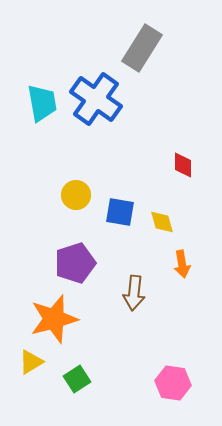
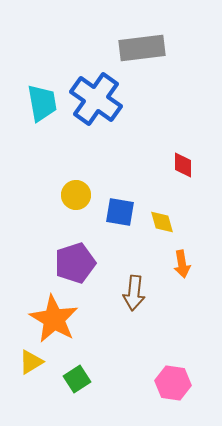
gray rectangle: rotated 51 degrees clockwise
orange star: rotated 27 degrees counterclockwise
